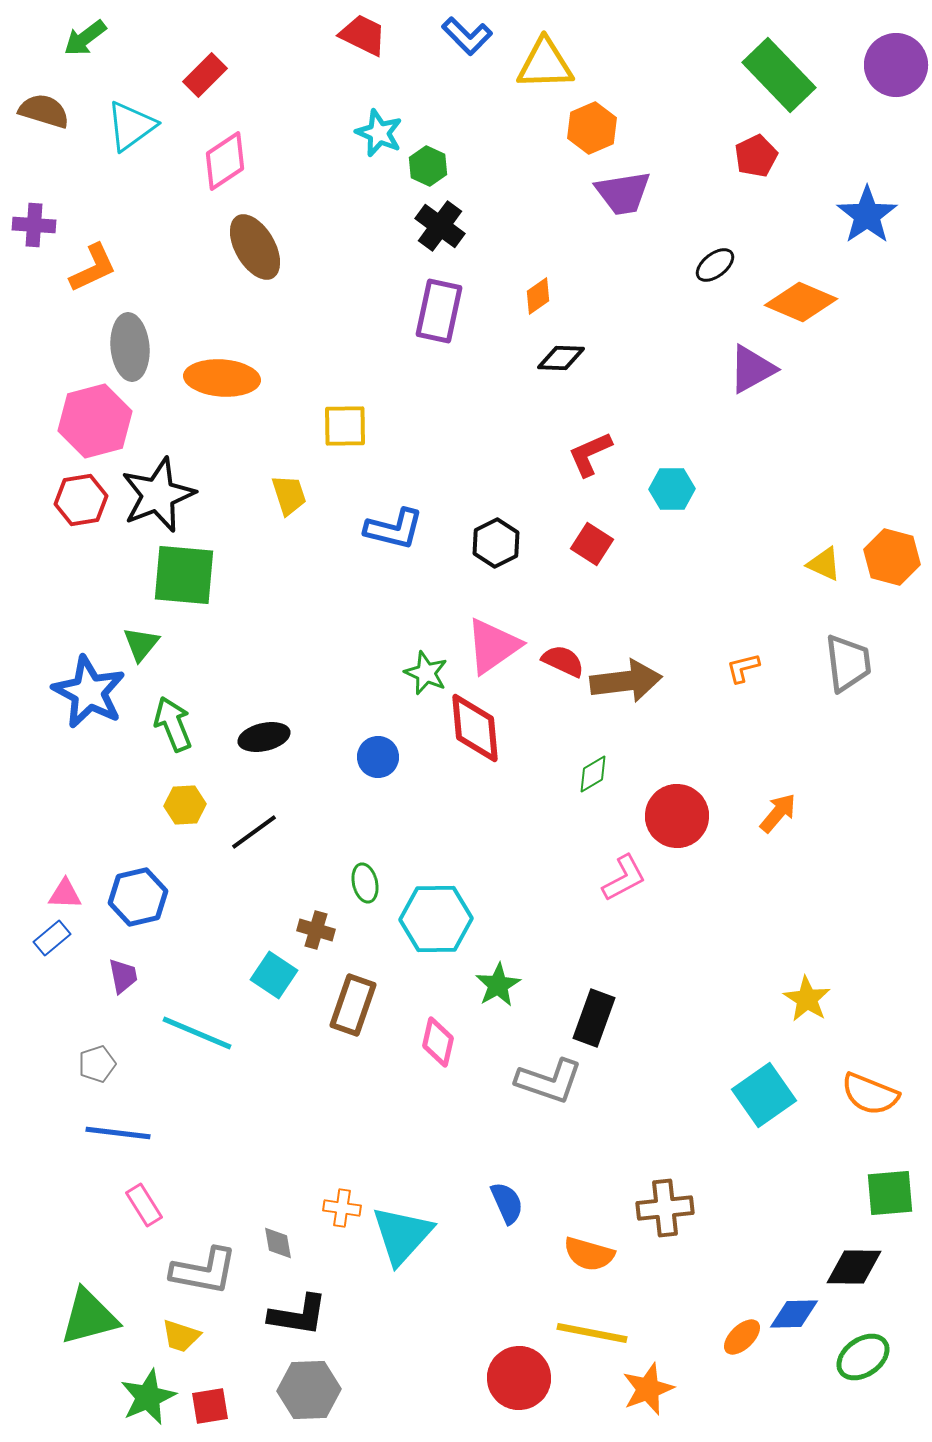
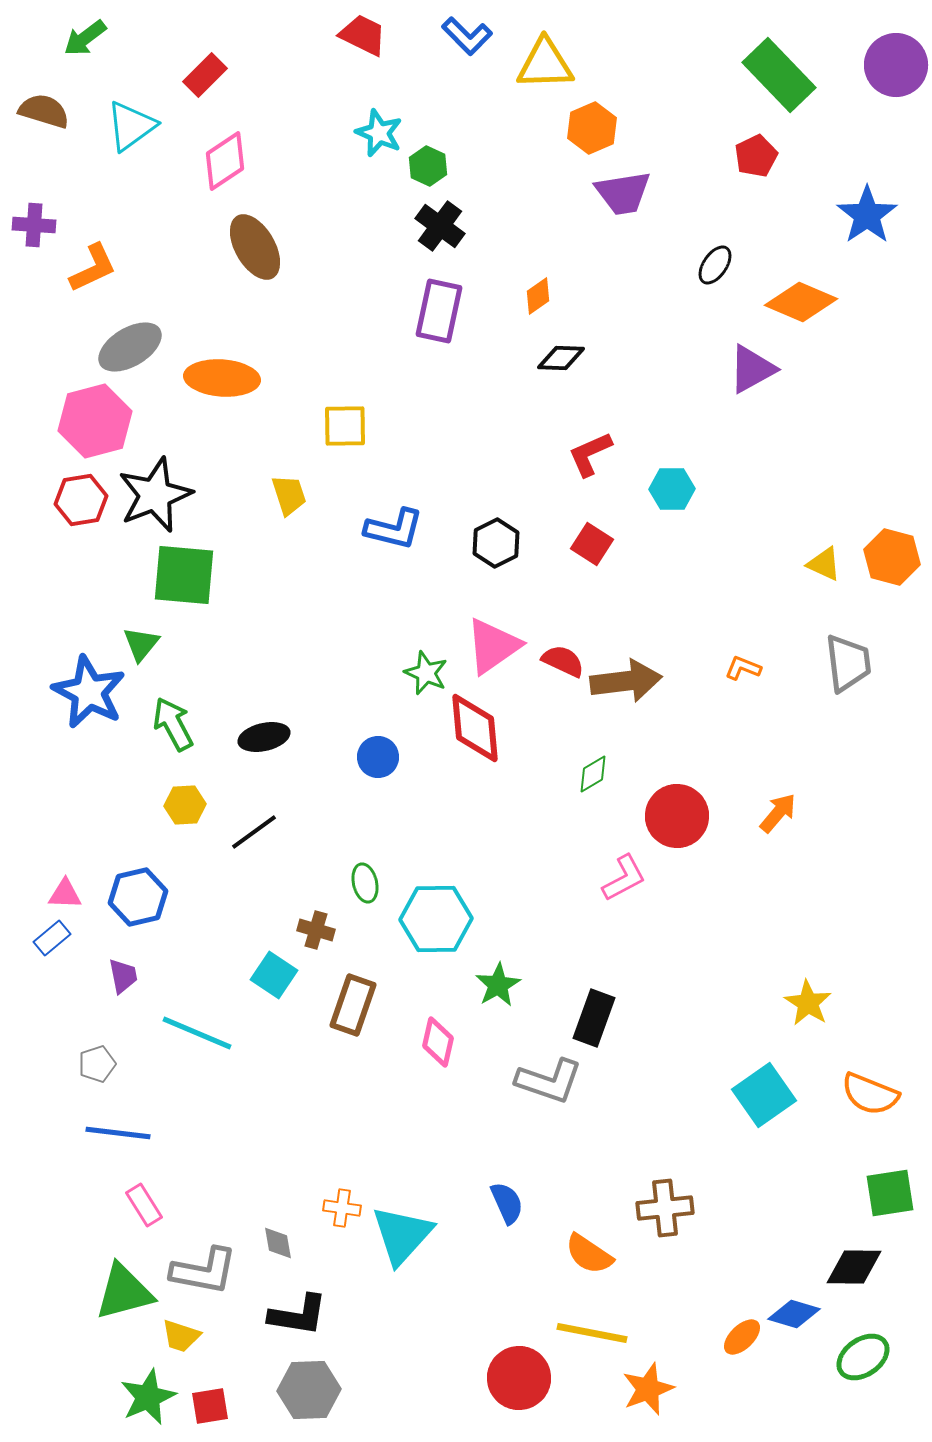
black ellipse at (715, 265): rotated 18 degrees counterclockwise
gray ellipse at (130, 347): rotated 64 degrees clockwise
black star at (158, 495): moved 3 px left
orange L-shape at (743, 668): rotated 36 degrees clockwise
green arrow at (173, 724): rotated 6 degrees counterclockwise
yellow star at (807, 999): moved 1 px right, 4 px down
green square at (890, 1193): rotated 4 degrees counterclockwise
orange semicircle at (589, 1254): rotated 18 degrees clockwise
blue diamond at (794, 1314): rotated 18 degrees clockwise
green triangle at (89, 1317): moved 35 px right, 25 px up
